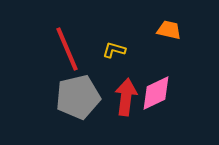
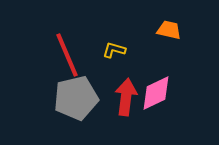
red line: moved 6 px down
gray pentagon: moved 2 px left, 1 px down
